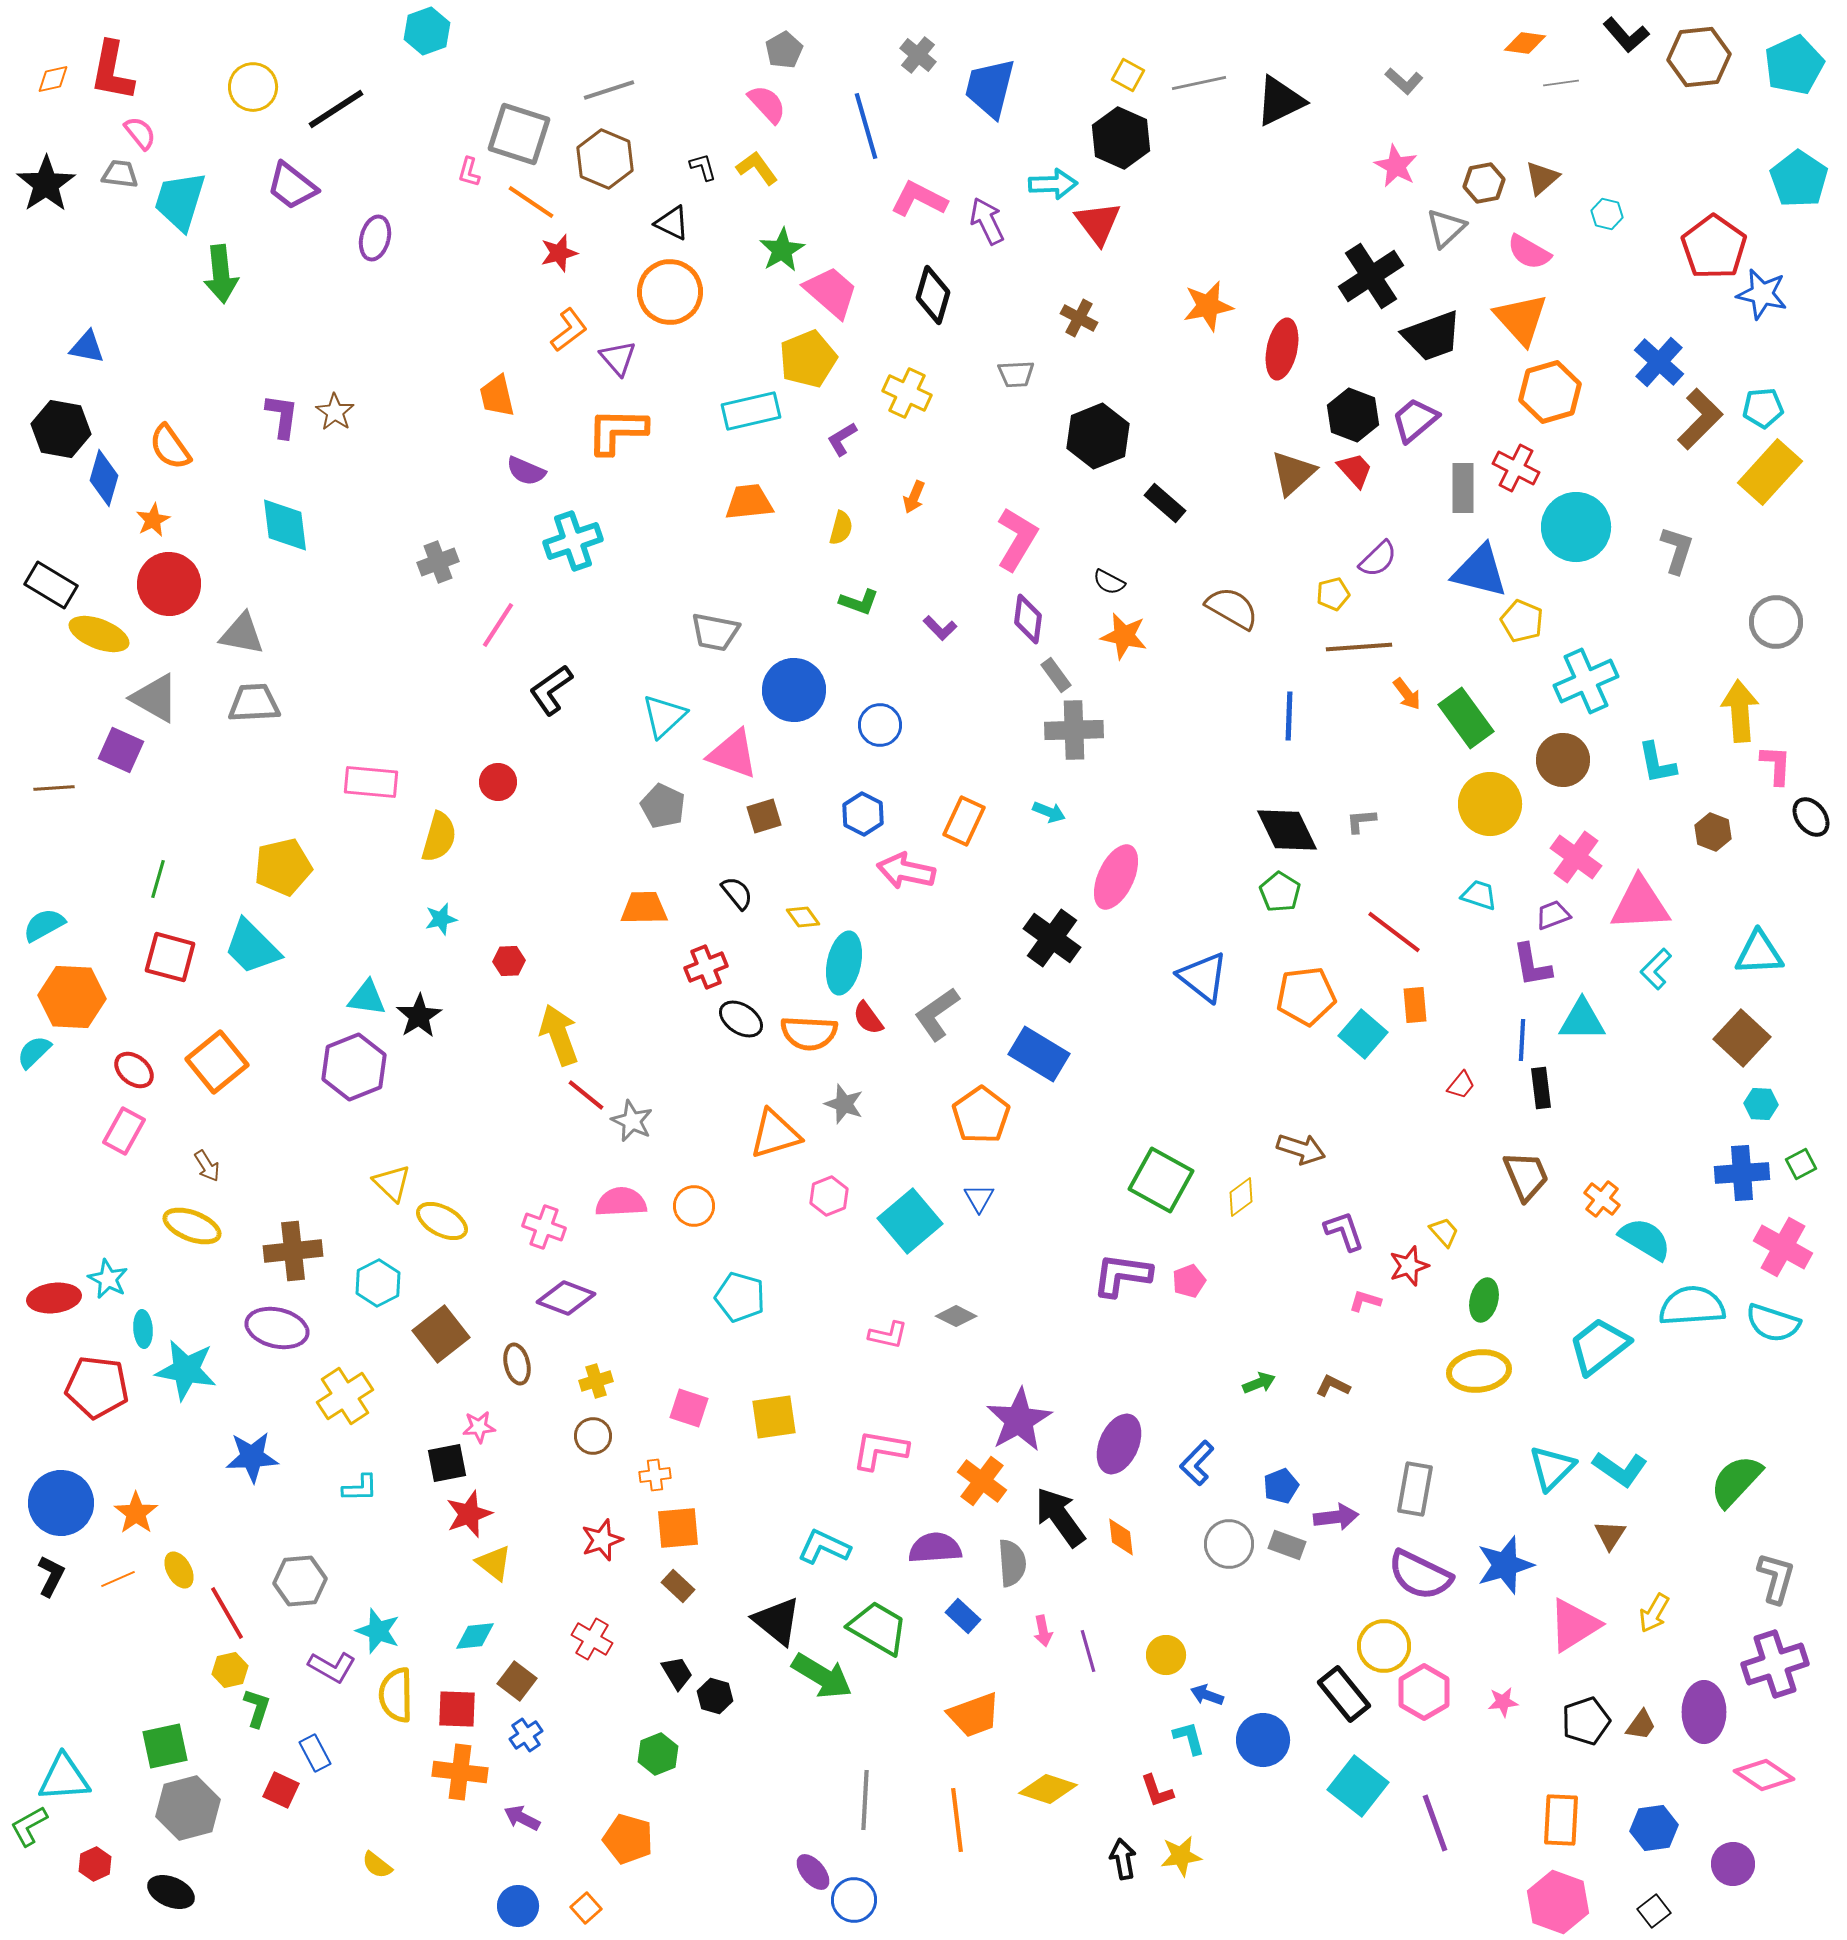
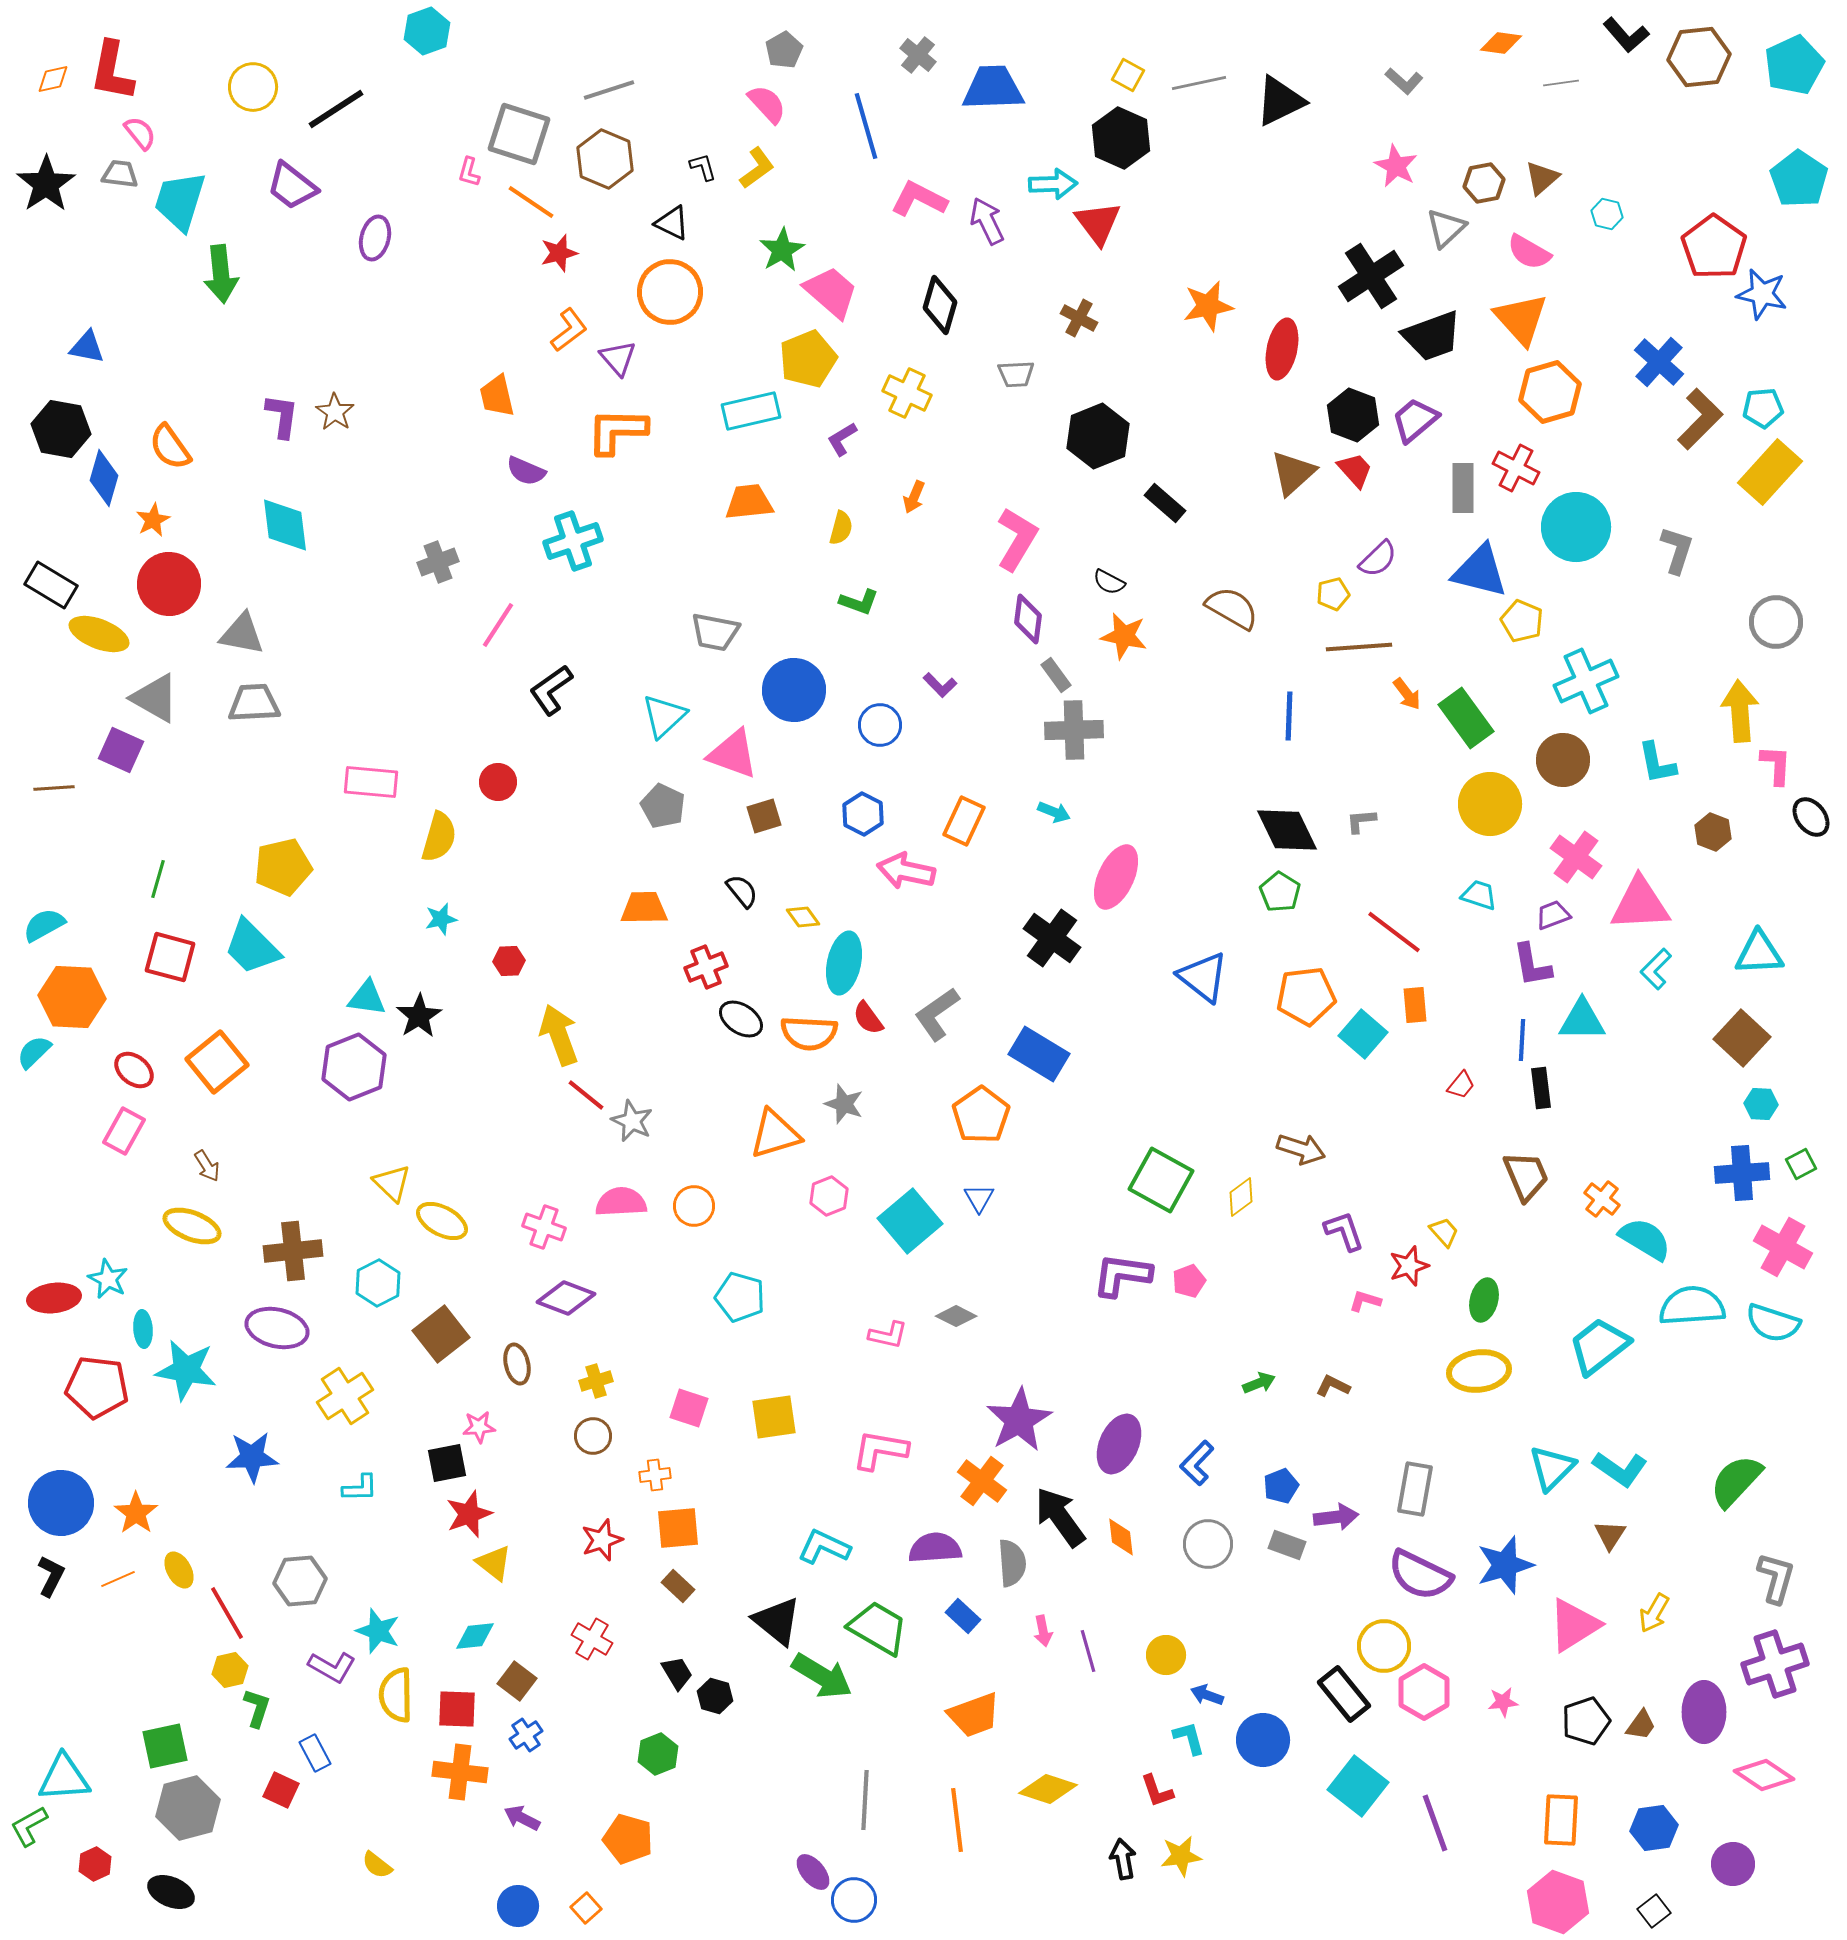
orange diamond at (1525, 43): moved 24 px left
blue trapezoid at (990, 88): moved 3 px right; rotated 74 degrees clockwise
yellow L-shape at (757, 168): rotated 90 degrees clockwise
black diamond at (933, 295): moved 7 px right, 10 px down
purple L-shape at (940, 628): moved 57 px down
cyan arrow at (1049, 812): moved 5 px right
black semicircle at (737, 893): moved 5 px right, 2 px up
gray circle at (1229, 1544): moved 21 px left
